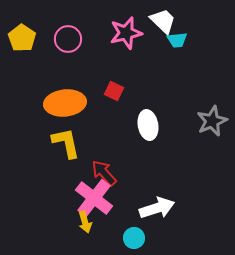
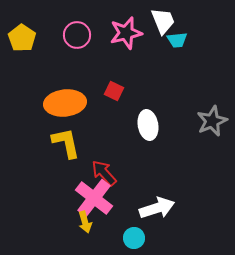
white trapezoid: rotated 24 degrees clockwise
pink circle: moved 9 px right, 4 px up
